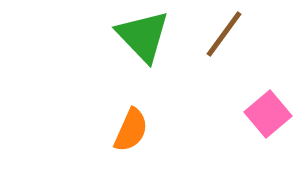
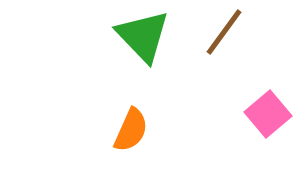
brown line: moved 2 px up
